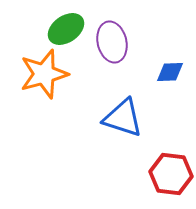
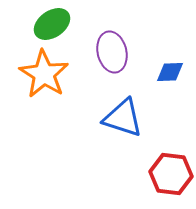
green ellipse: moved 14 px left, 5 px up
purple ellipse: moved 10 px down
orange star: rotated 24 degrees counterclockwise
